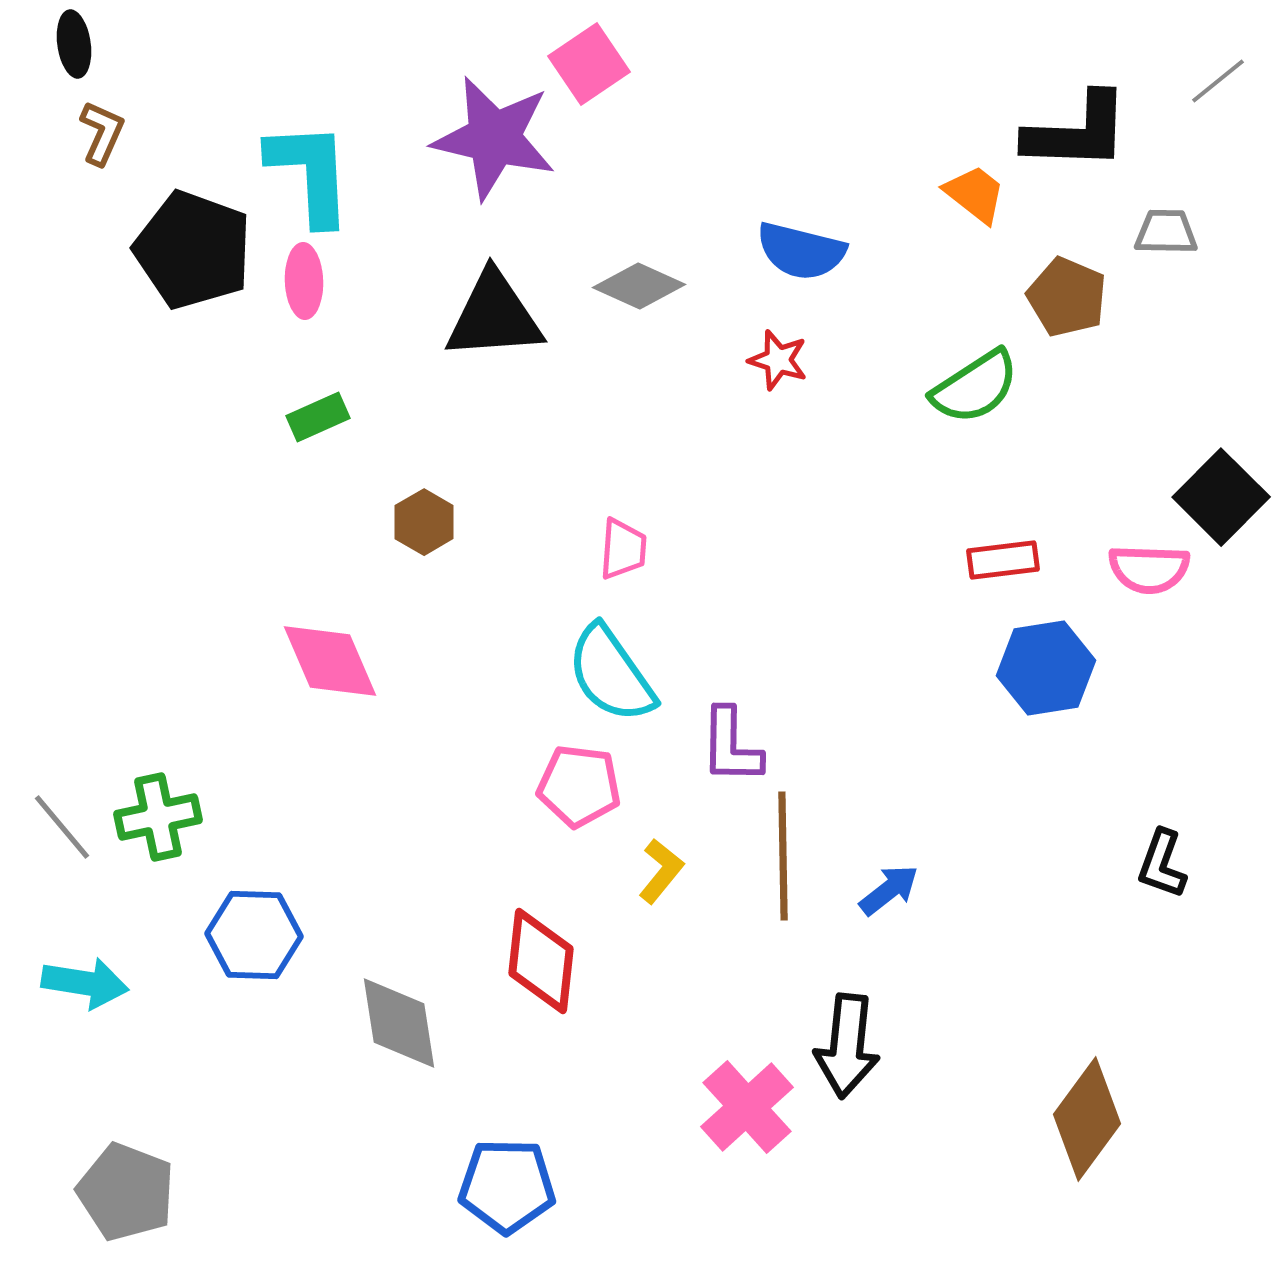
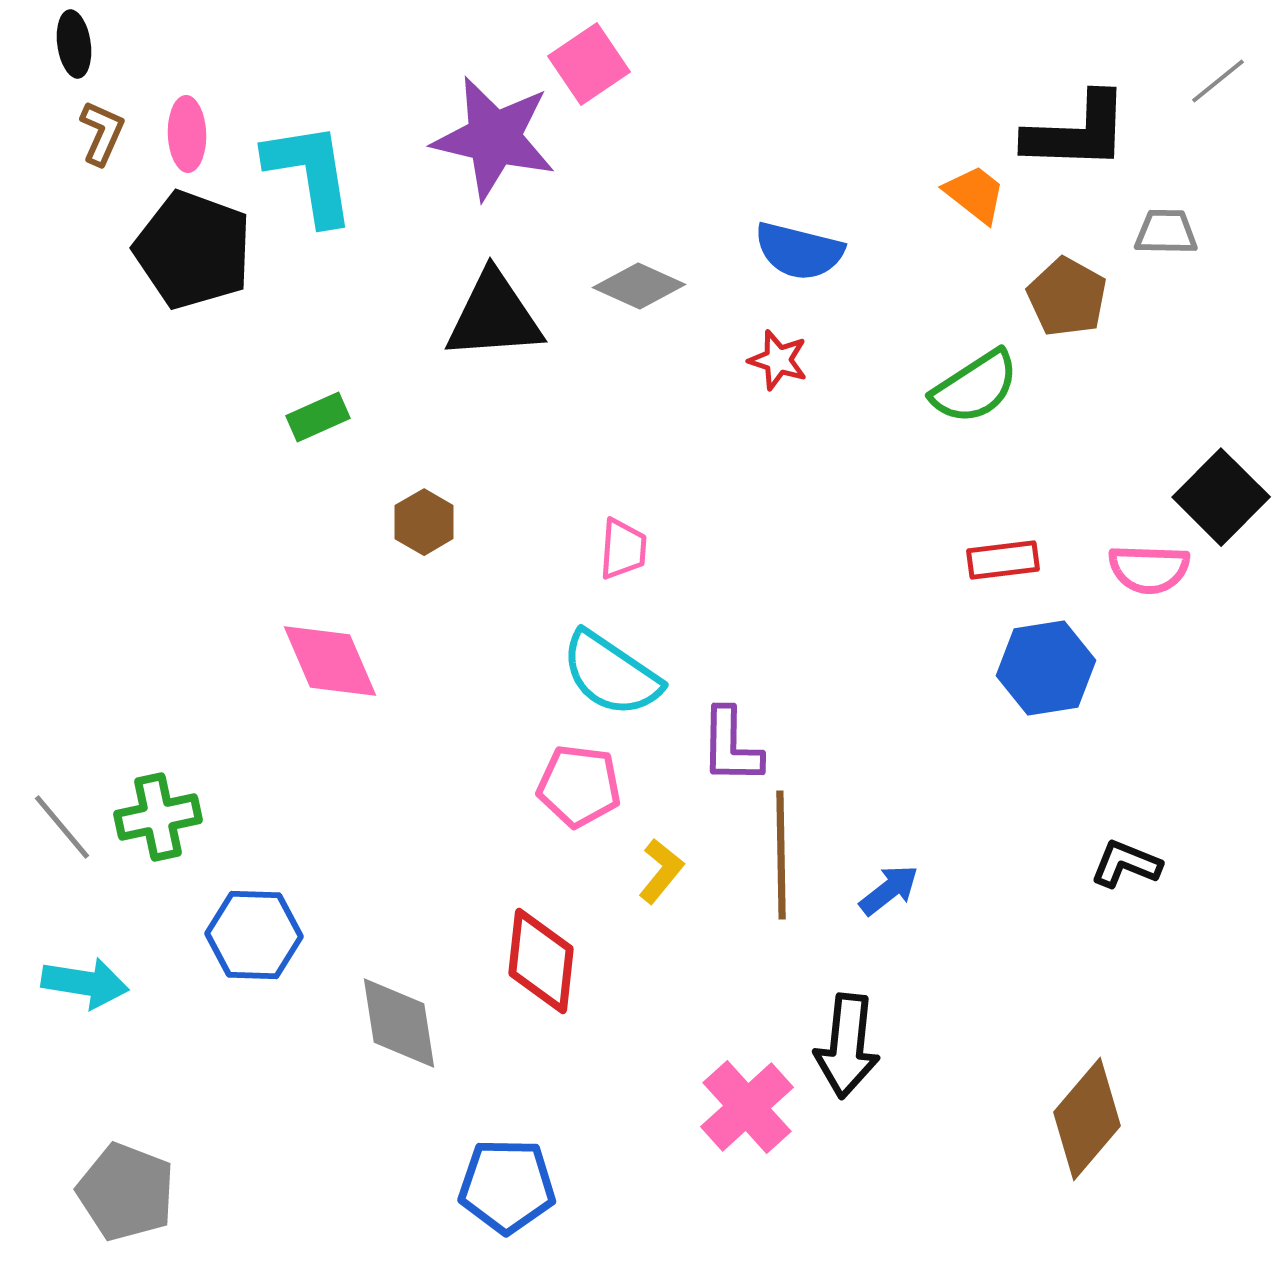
cyan L-shape at (310, 173): rotated 6 degrees counterclockwise
blue semicircle at (801, 251): moved 2 px left
pink ellipse at (304, 281): moved 117 px left, 147 px up
brown pentagon at (1067, 297): rotated 6 degrees clockwise
cyan semicircle at (611, 674): rotated 21 degrees counterclockwise
brown line at (783, 856): moved 2 px left, 1 px up
black L-shape at (1162, 864): moved 36 px left; rotated 92 degrees clockwise
brown diamond at (1087, 1119): rotated 4 degrees clockwise
